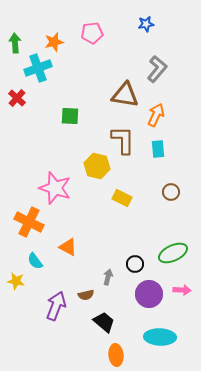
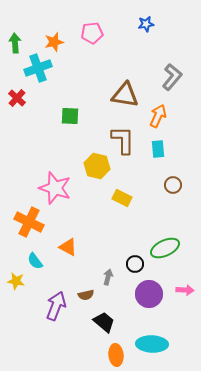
gray L-shape: moved 15 px right, 8 px down
orange arrow: moved 2 px right, 1 px down
brown circle: moved 2 px right, 7 px up
green ellipse: moved 8 px left, 5 px up
pink arrow: moved 3 px right
cyan ellipse: moved 8 px left, 7 px down
